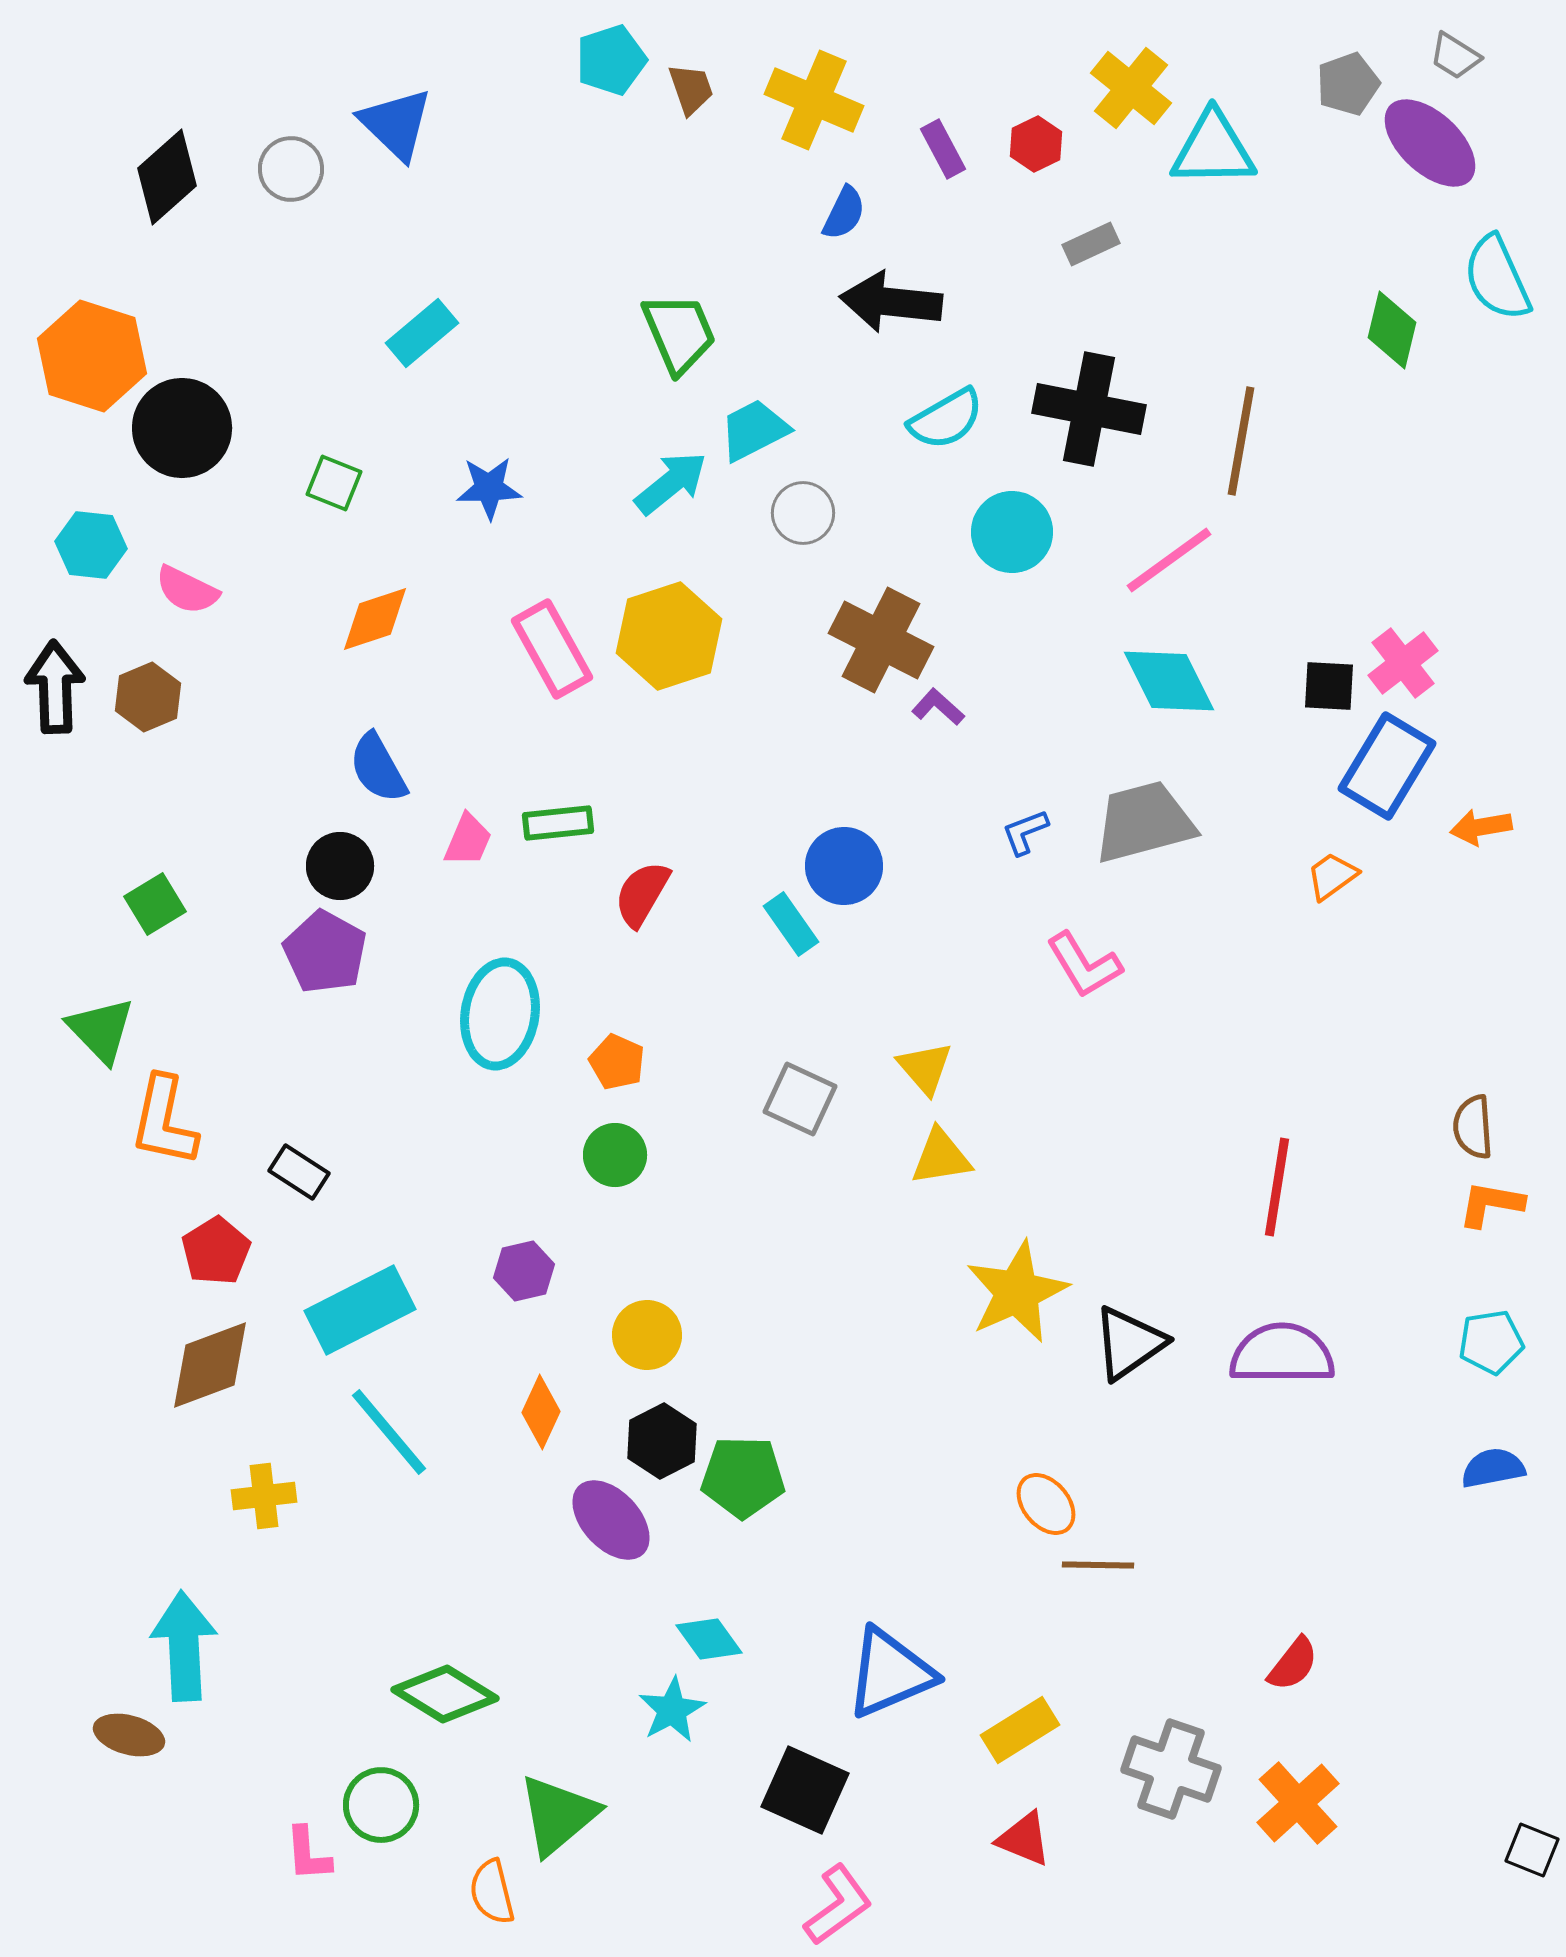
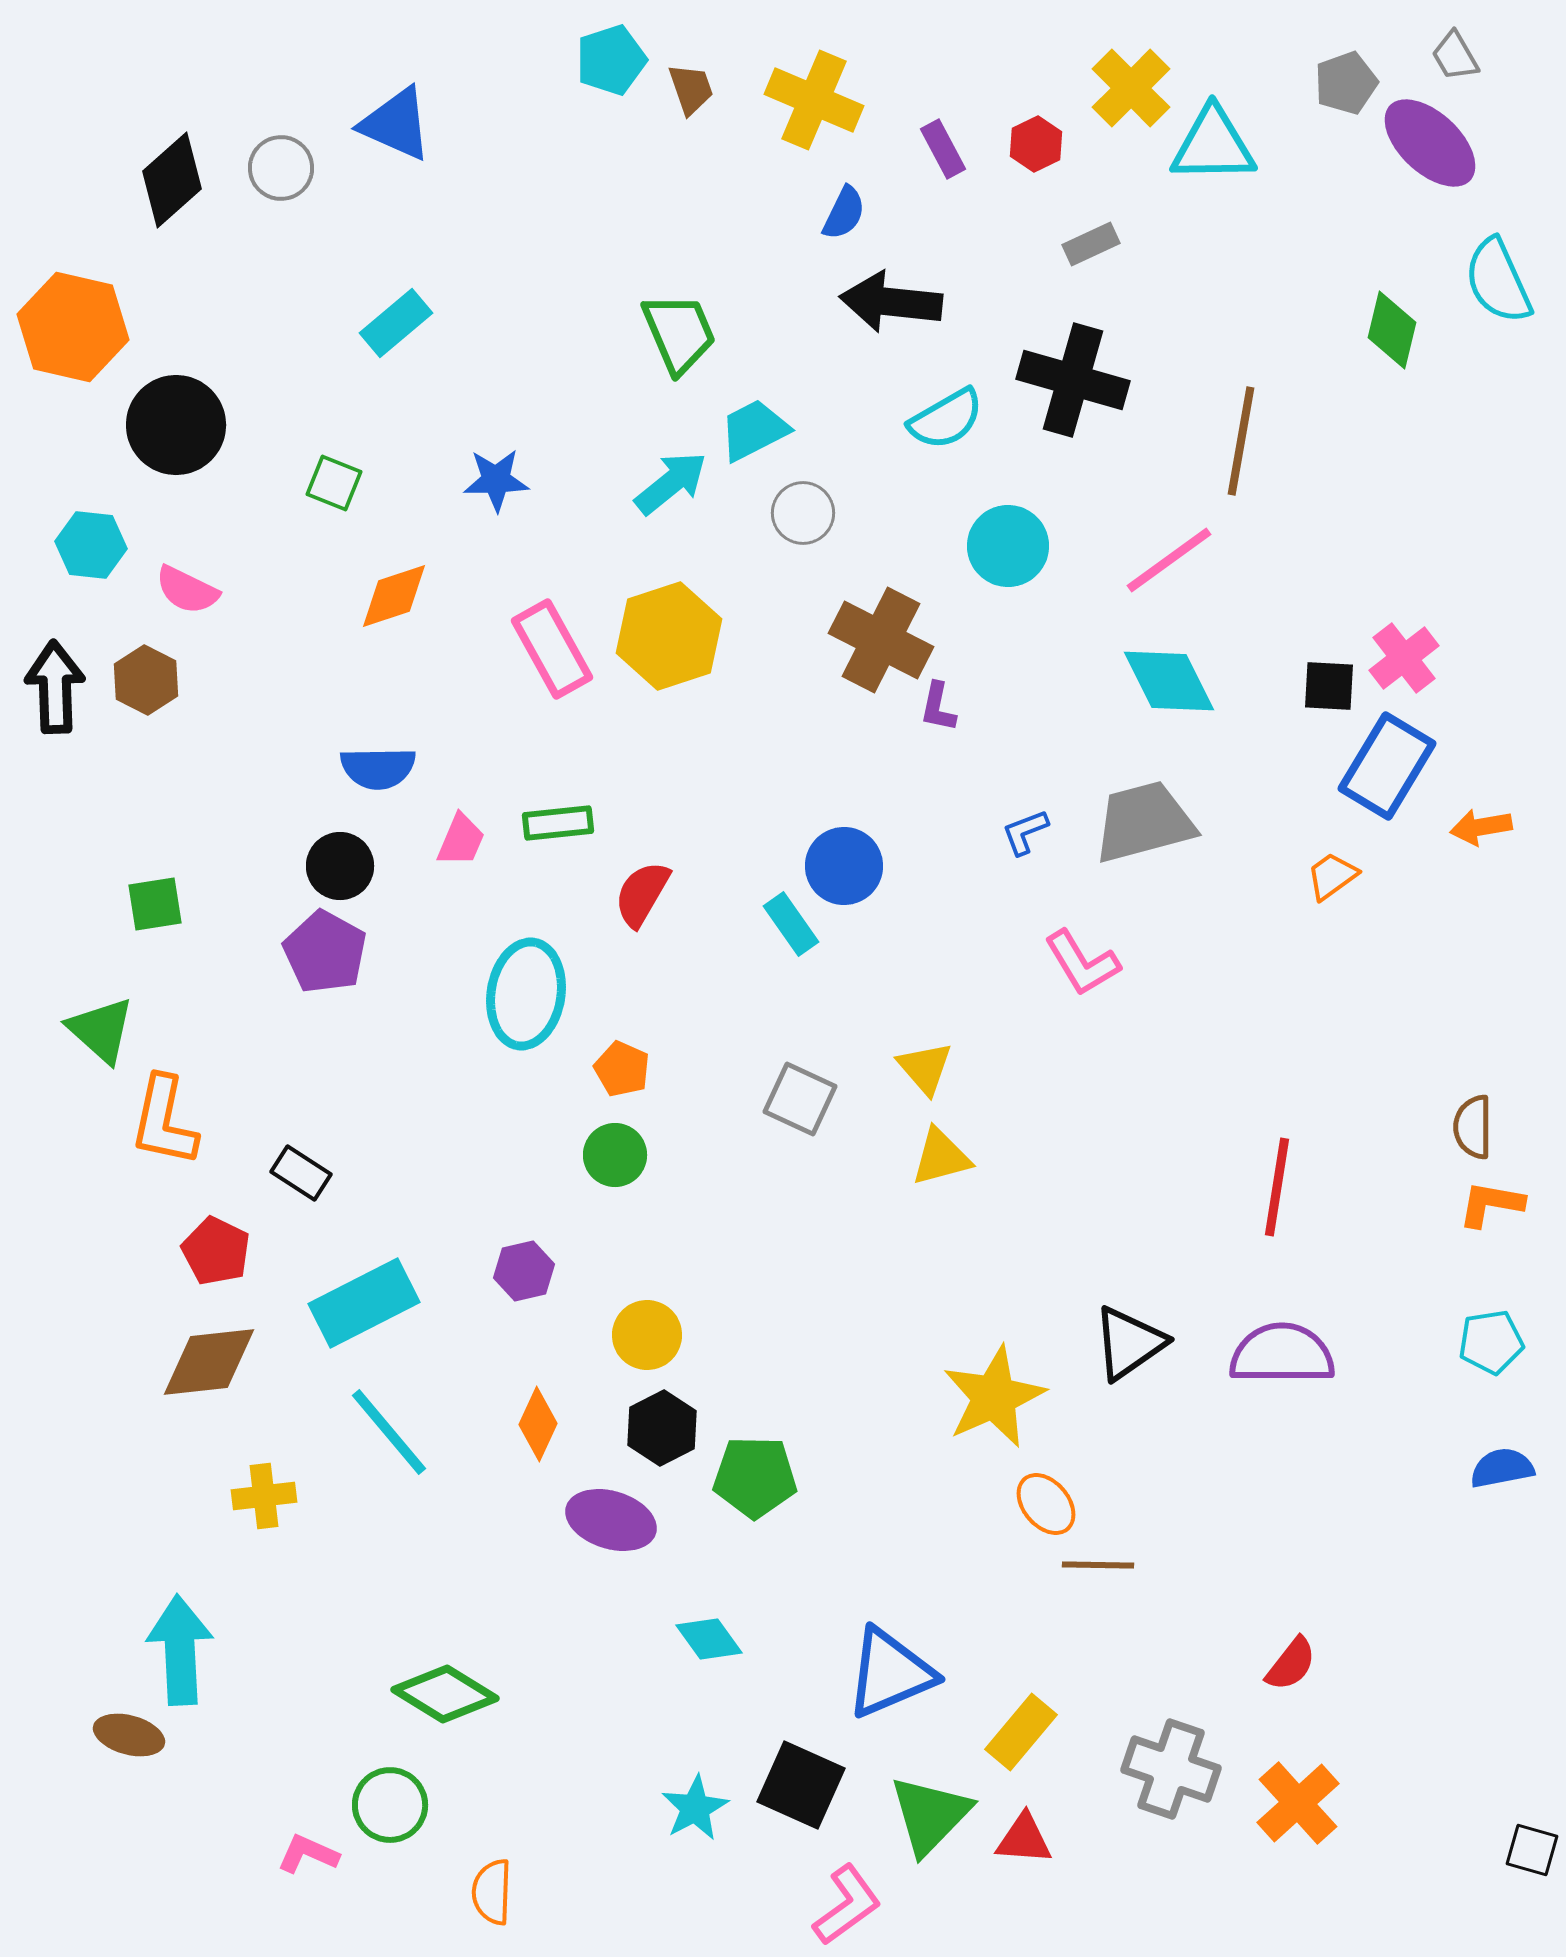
gray trapezoid at (1455, 56): rotated 28 degrees clockwise
gray pentagon at (1348, 84): moved 2 px left, 1 px up
yellow cross at (1131, 88): rotated 6 degrees clockwise
blue triangle at (396, 124): rotated 20 degrees counterclockwise
cyan triangle at (1213, 149): moved 4 px up
gray circle at (291, 169): moved 10 px left, 1 px up
black diamond at (167, 177): moved 5 px right, 3 px down
cyan semicircle at (1497, 278): moved 1 px right, 3 px down
cyan rectangle at (422, 333): moved 26 px left, 10 px up
orange hexagon at (92, 356): moved 19 px left, 29 px up; rotated 5 degrees counterclockwise
black cross at (1089, 409): moved 16 px left, 29 px up; rotated 5 degrees clockwise
black circle at (182, 428): moved 6 px left, 3 px up
blue star at (489, 488): moved 7 px right, 8 px up
cyan circle at (1012, 532): moved 4 px left, 14 px down
orange diamond at (375, 619): moved 19 px right, 23 px up
pink cross at (1403, 663): moved 1 px right, 5 px up
brown hexagon at (148, 697): moved 2 px left, 17 px up; rotated 10 degrees counterclockwise
purple L-shape at (938, 707): rotated 120 degrees counterclockwise
blue semicircle at (378, 768): rotated 62 degrees counterclockwise
pink trapezoid at (468, 840): moved 7 px left
green square at (155, 904): rotated 22 degrees clockwise
pink L-shape at (1084, 965): moved 2 px left, 2 px up
cyan ellipse at (500, 1014): moved 26 px right, 20 px up
green triangle at (101, 1030): rotated 4 degrees counterclockwise
orange pentagon at (617, 1062): moved 5 px right, 7 px down
brown semicircle at (1473, 1127): rotated 4 degrees clockwise
yellow triangle at (941, 1157): rotated 6 degrees counterclockwise
black rectangle at (299, 1172): moved 2 px right, 1 px down
red pentagon at (216, 1251): rotated 14 degrees counterclockwise
yellow star at (1017, 1292): moved 23 px left, 105 px down
cyan rectangle at (360, 1310): moved 4 px right, 7 px up
brown diamond at (210, 1365): moved 1 px left, 3 px up; rotated 14 degrees clockwise
orange diamond at (541, 1412): moved 3 px left, 12 px down
black hexagon at (662, 1441): moved 13 px up
blue semicircle at (1493, 1468): moved 9 px right
green pentagon at (743, 1477): moved 12 px right
purple ellipse at (611, 1520): rotated 30 degrees counterclockwise
cyan arrow at (184, 1646): moved 4 px left, 4 px down
red semicircle at (1293, 1664): moved 2 px left
cyan star at (672, 1710): moved 23 px right, 98 px down
yellow rectangle at (1020, 1730): moved 1 px right, 2 px down; rotated 18 degrees counterclockwise
black square at (805, 1790): moved 4 px left, 5 px up
green circle at (381, 1805): moved 9 px right
green triangle at (558, 1815): moved 372 px right; rotated 6 degrees counterclockwise
red triangle at (1024, 1839): rotated 18 degrees counterclockwise
black square at (1532, 1850): rotated 6 degrees counterclockwise
pink L-shape at (308, 1854): rotated 118 degrees clockwise
orange semicircle at (492, 1892): rotated 16 degrees clockwise
pink L-shape at (838, 1905): moved 9 px right
